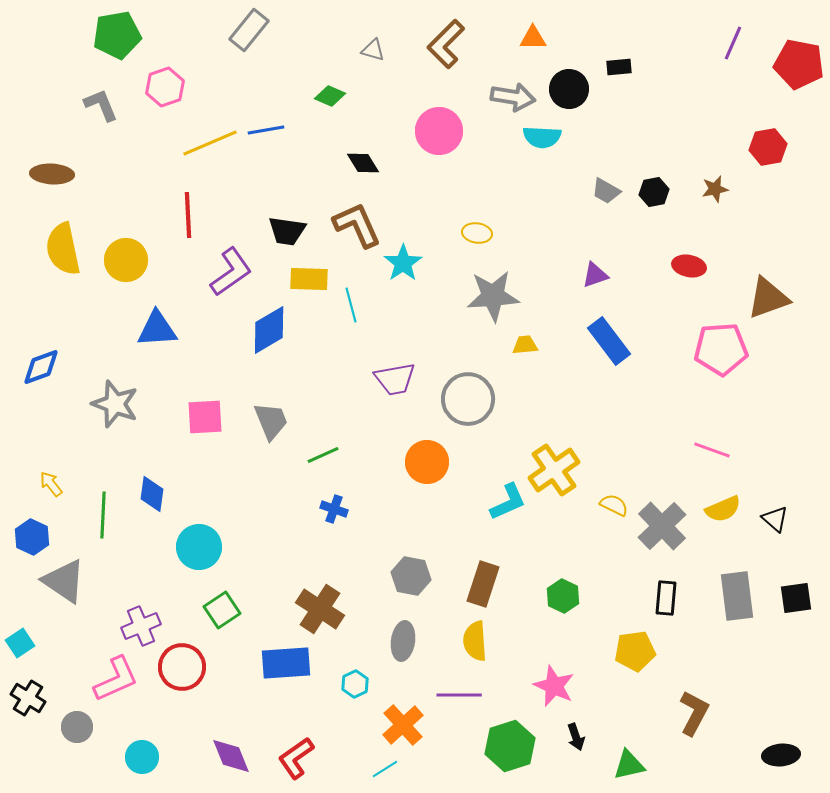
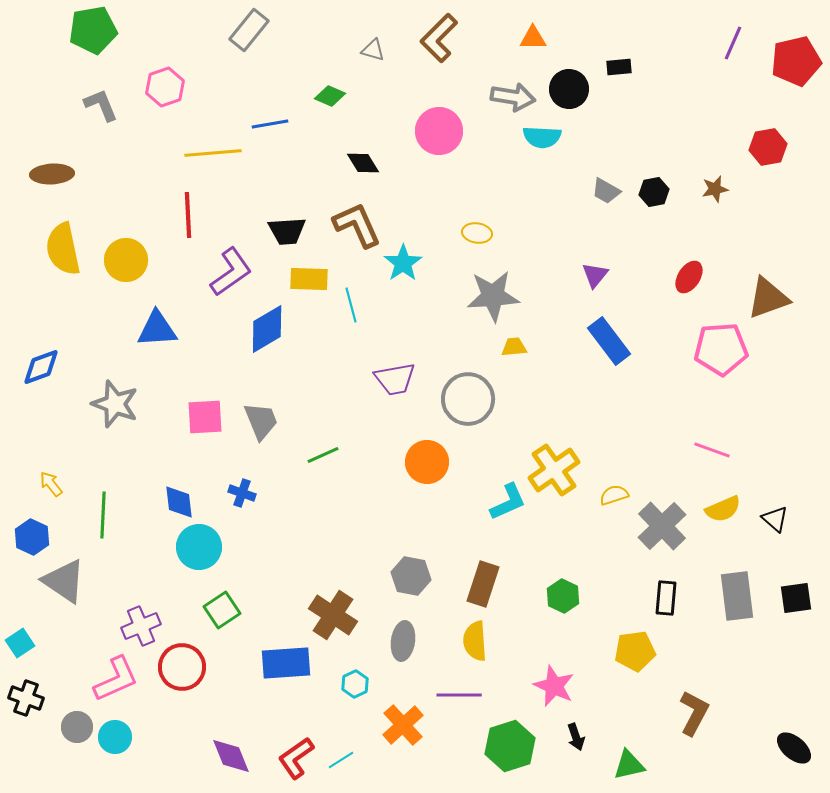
green pentagon at (117, 35): moved 24 px left, 5 px up
brown L-shape at (446, 44): moved 7 px left, 6 px up
red pentagon at (799, 64): moved 3 px left, 3 px up; rotated 24 degrees counterclockwise
blue line at (266, 130): moved 4 px right, 6 px up
yellow line at (210, 143): moved 3 px right, 10 px down; rotated 18 degrees clockwise
brown ellipse at (52, 174): rotated 6 degrees counterclockwise
black trapezoid at (287, 231): rotated 12 degrees counterclockwise
red ellipse at (689, 266): moved 11 px down; rotated 68 degrees counterclockwise
purple triangle at (595, 275): rotated 32 degrees counterclockwise
blue diamond at (269, 330): moved 2 px left, 1 px up
yellow trapezoid at (525, 345): moved 11 px left, 2 px down
gray trapezoid at (271, 421): moved 10 px left
blue diamond at (152, 494): moved 27 px right, 8 px down; rotated 15 degrees counterclockwise
yellow semicircle at (614, 505): moved 10 px up; rotated 44 degrees counterclockwise
blue cross at (334, 509): moved 92 px left, 16 px up
brown cross at (320, 609): moved 13 px right, 6 px down
black cross at (28, 698): moved 2 px left; rotated 12 degrees counterclockwise
black ellipse at (781, 755): moved 13 px right, 7 px up; rotated 45 degrees clockwise
cyan circle at (142, 757): moved 27 px left, 20 px up
cyan line at (385, 769): moved 44 px left, 9 px up
